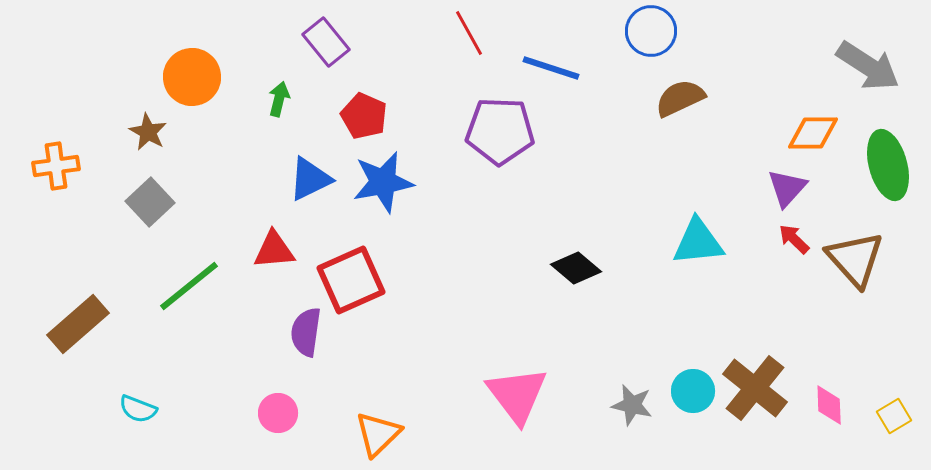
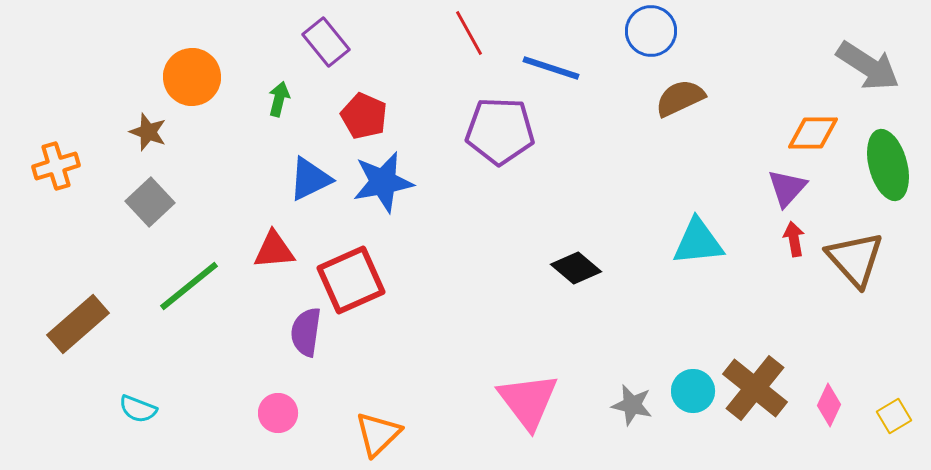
brown star: rotated 9 degrees counterclockwise
orange cross: rotated 9 degrees counterclockwise
red arrow: rotated 36 degrees clockwise
pink triangle: moved 11 px right, 6 px down
pink diamond: rotated 27 degrees clockwise
